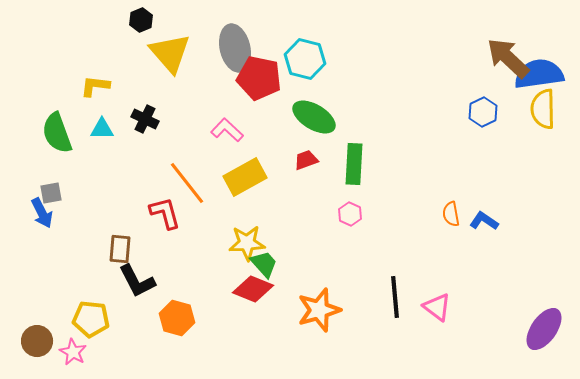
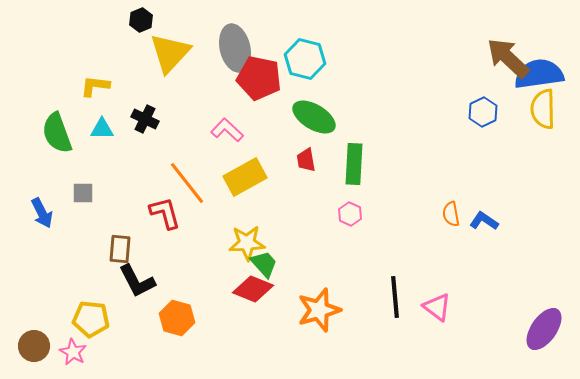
yellow triangle: rotated 24 degrees clockwise
red trapezoid: rotated 80 degrees counterclockwise
gray square: moved 32 px right; rotated 10 degrees clockwise
brown circle: moved 3 px left, 5 px down
